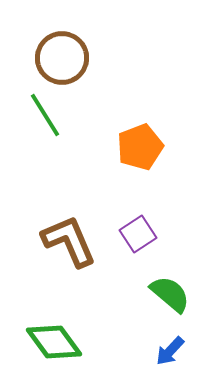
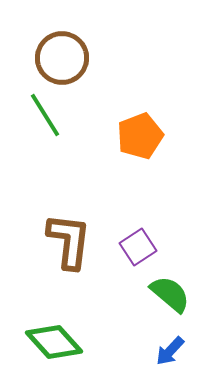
orange pentagon: moved 11 px up
purple square: moved 13 px down
brown L-shape: rotated 30 degrees clockwise
green diamond: rotated 6 degrees counterclockwise
